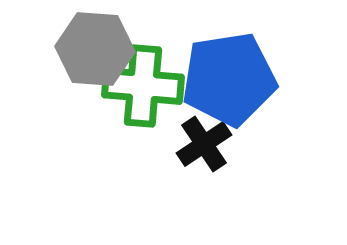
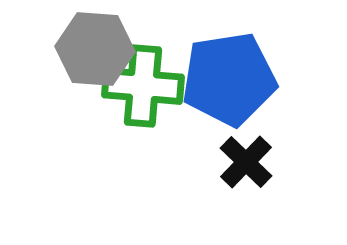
black cross: moved 42 px right, 18 px down; rotated 12 degrees counterclockwise
